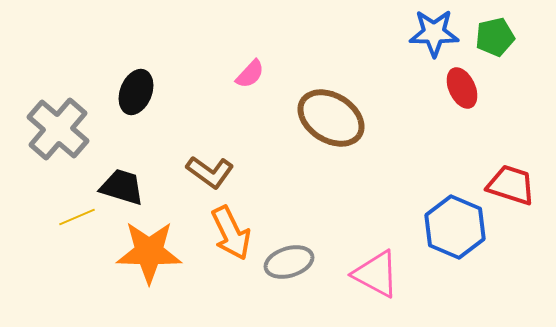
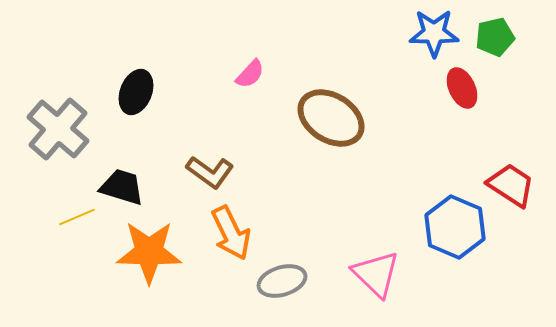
red trapezoid: rotated 15 degrees clockwise
gray ellipse: moved 7 px left, 19 px down
pink triangle: rotated 16 degrees clockwise
